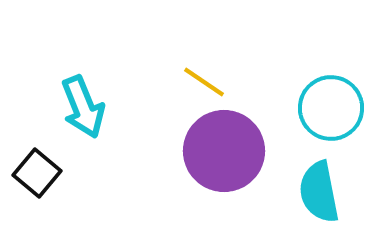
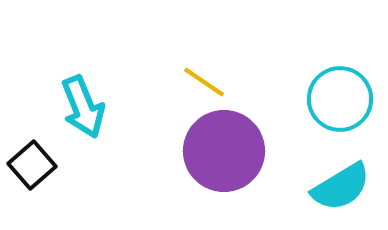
cyan circle: moved 9 px right, 9 px up
black square: moved 5 px left, 8 px up; rotated 9 degrees clockwise
cyan semicircle: moved 22 px right, 5 px up; rotated 110 degrees counterclockwise
